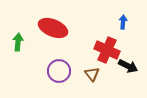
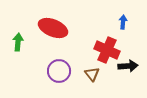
black arrow: rotated 30 degrees counterclockwise
